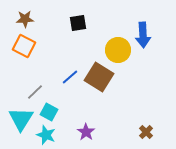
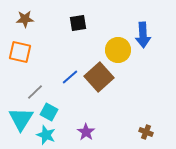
orange square: moved 4 px left, 6 px down; rotated 15 degrees counterclockwise
brown square: rotated 16 degrees clockwise
brown cross: rotated 24 degrees counterclockwise
